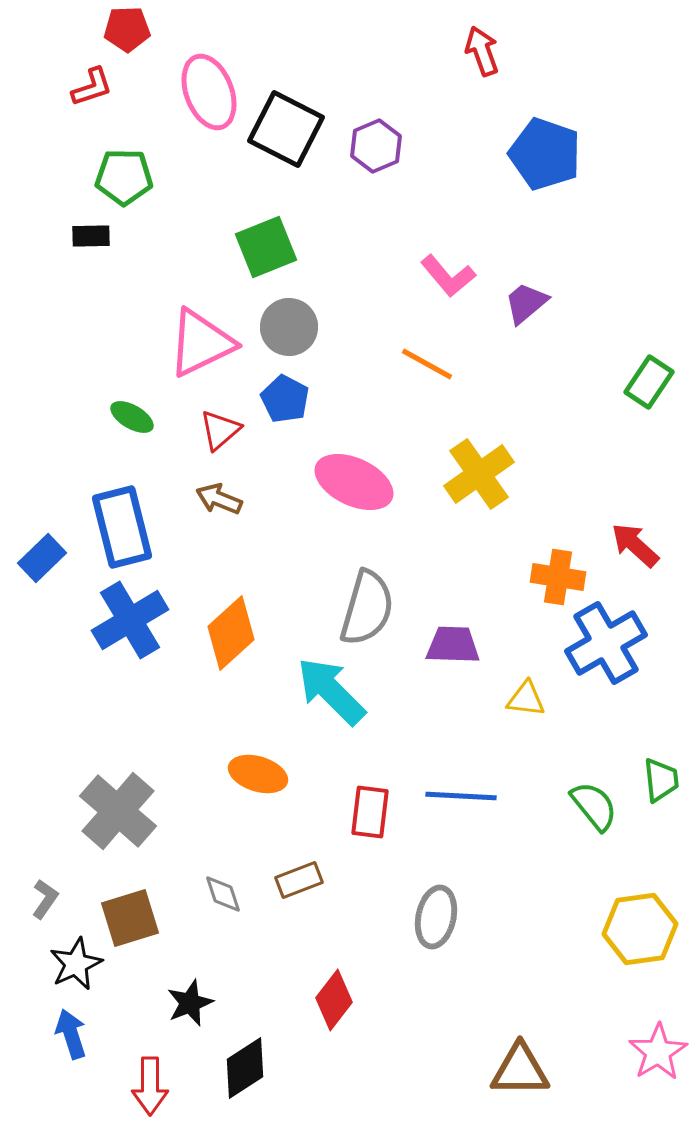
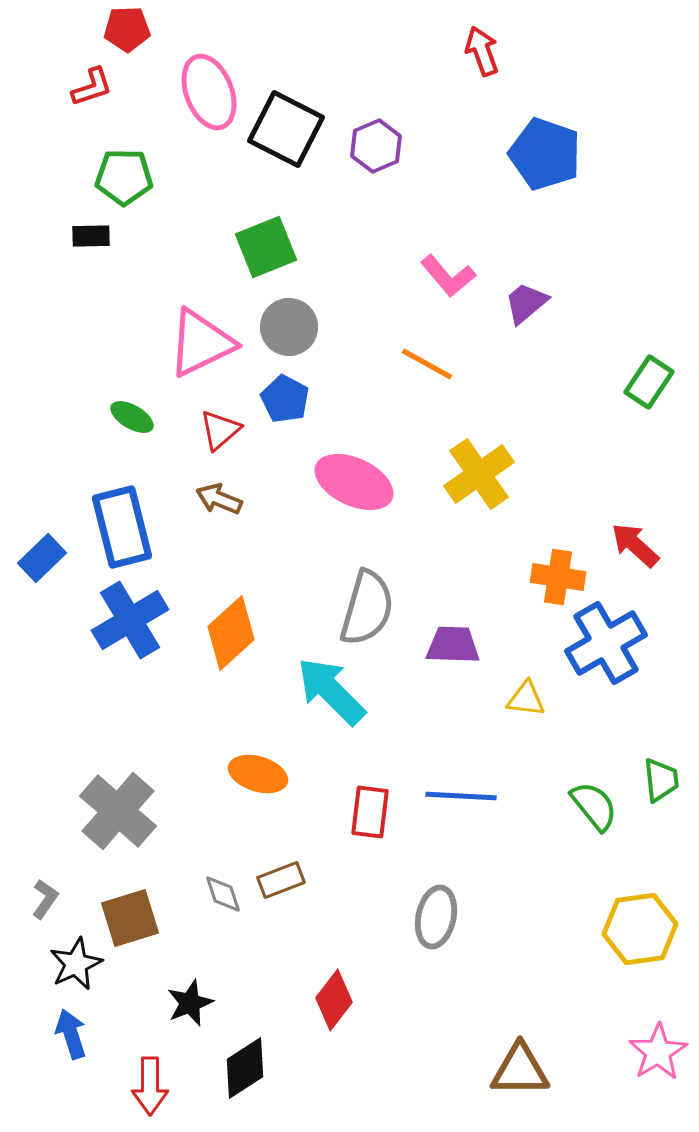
brown rectangle at (299, 880): moved 18 px left
